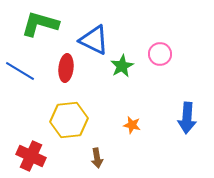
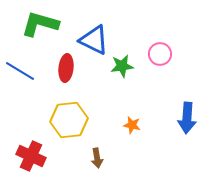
green star: rotated 20 degrees clockwise
